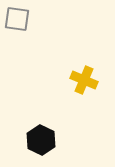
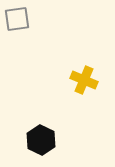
gray square: rotated 16 degrees counterclockwise
